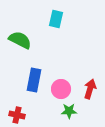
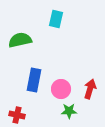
green semicircle: rotated 40 degrees counterclockwise
